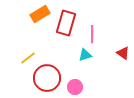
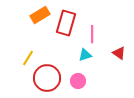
orange rectangle: moved 1 px down
red triangle: moved 4 px left
yellow line: rotated 21 degrees counterclockwise
pink circle: moved 3 px right, 6 px up
